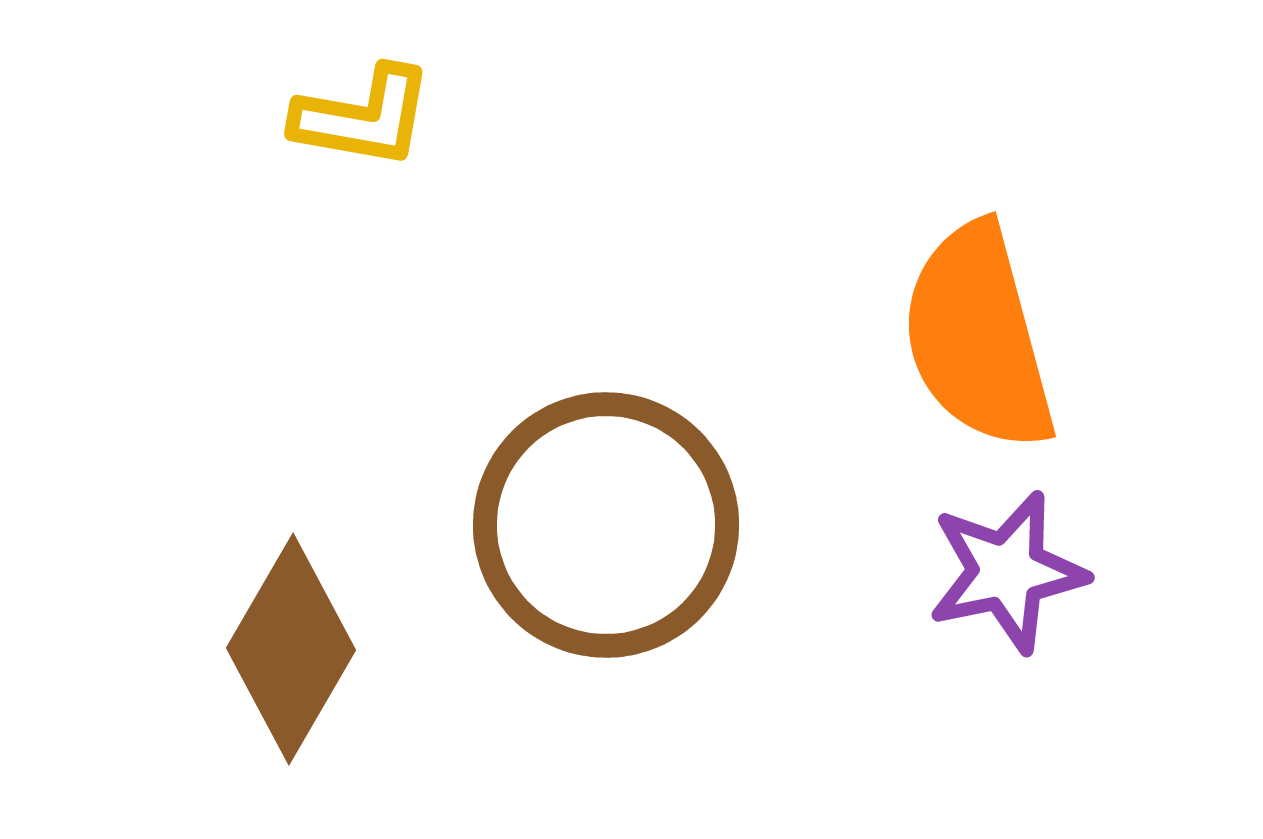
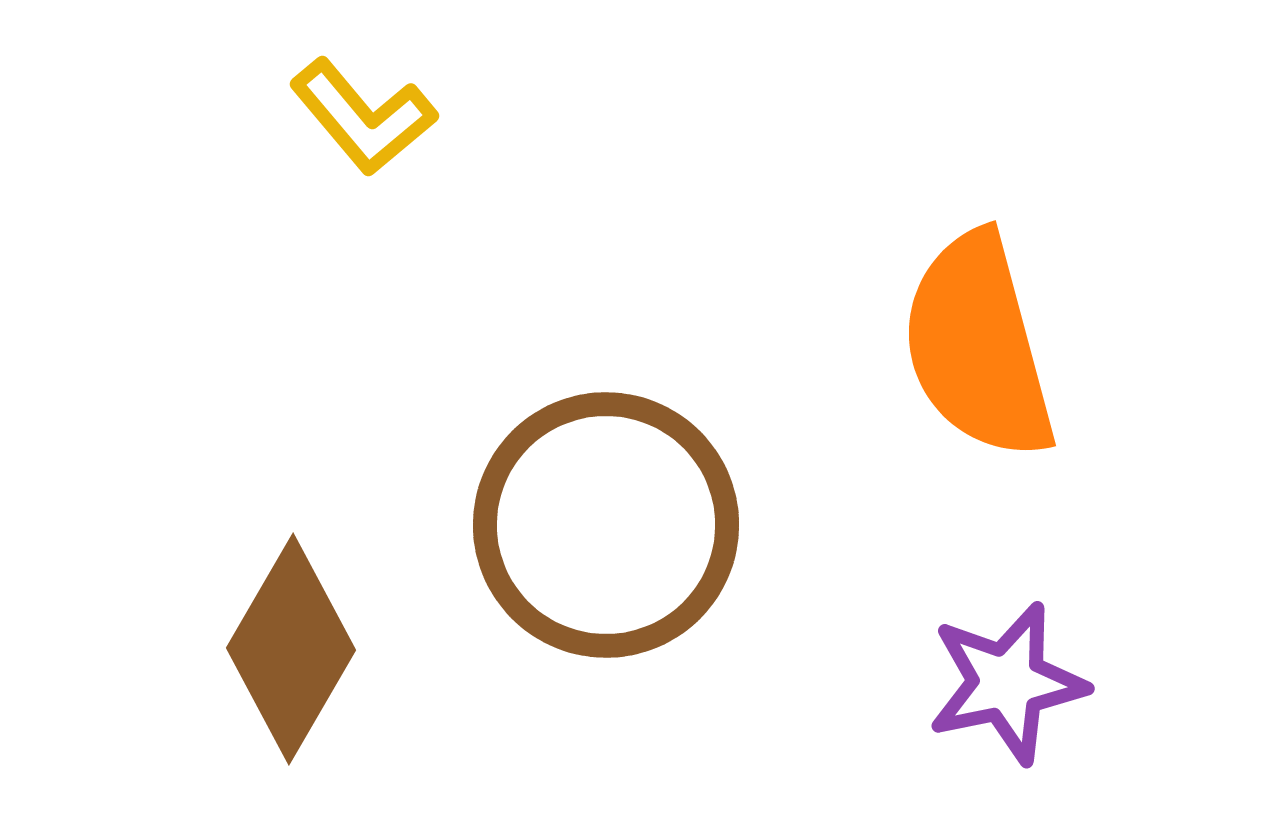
yellow L-shape: rotated 40 degrees clockwise
orange semicircle: moved 9 px down
purple star: moved 111 px down
